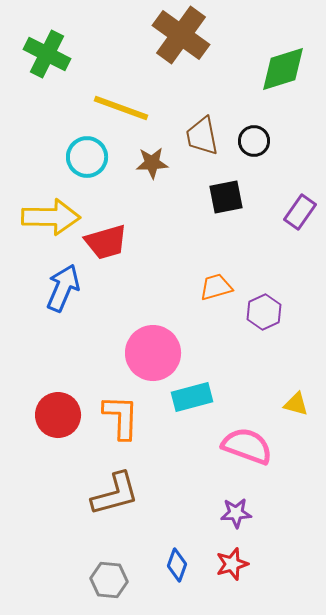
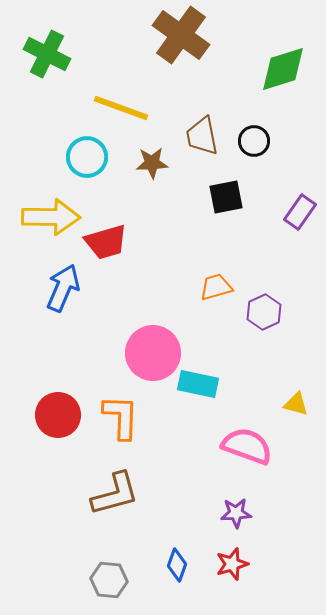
cyan rectangle: moved 6 px right, 13 px up; rotated 27 degrees clockwise
